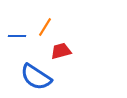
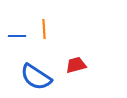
orange line: moved 1 px left, 2 px down; rotated 36 degrees counterclockwise
red trapezoid: moved 15 px right, 14 px down
